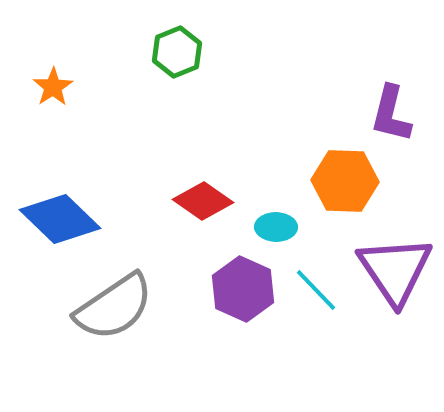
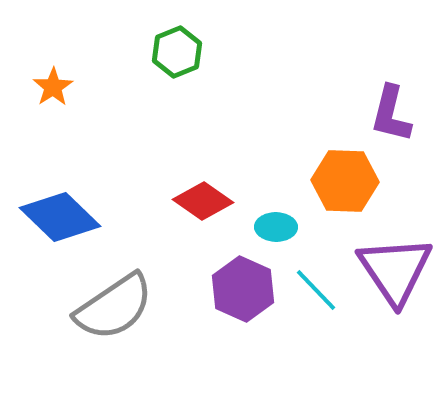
blue diamond: moved 2 px up
